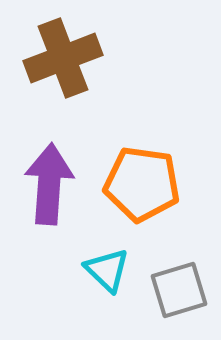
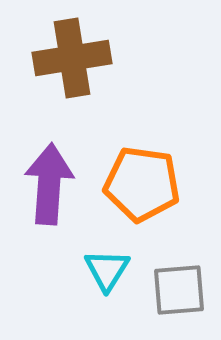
brown cross: moved 9 px right; rotated 12 degrees clockwise
cyan triangle: rotated 18 degrees clockwise
gray square: rotated 12 degrees clockwise
